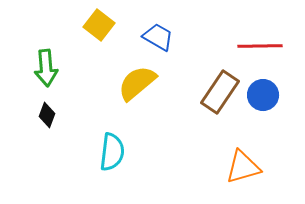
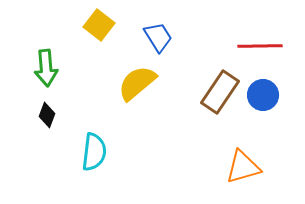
blue trapezoid: rotated 28 degrees clockwise
cyan semicircle: moved 18 px left
